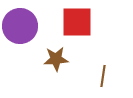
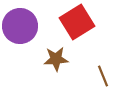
red square: rotated 32 degrees counterclockwise
brown line: rotated 30 degrees counterclockwise
